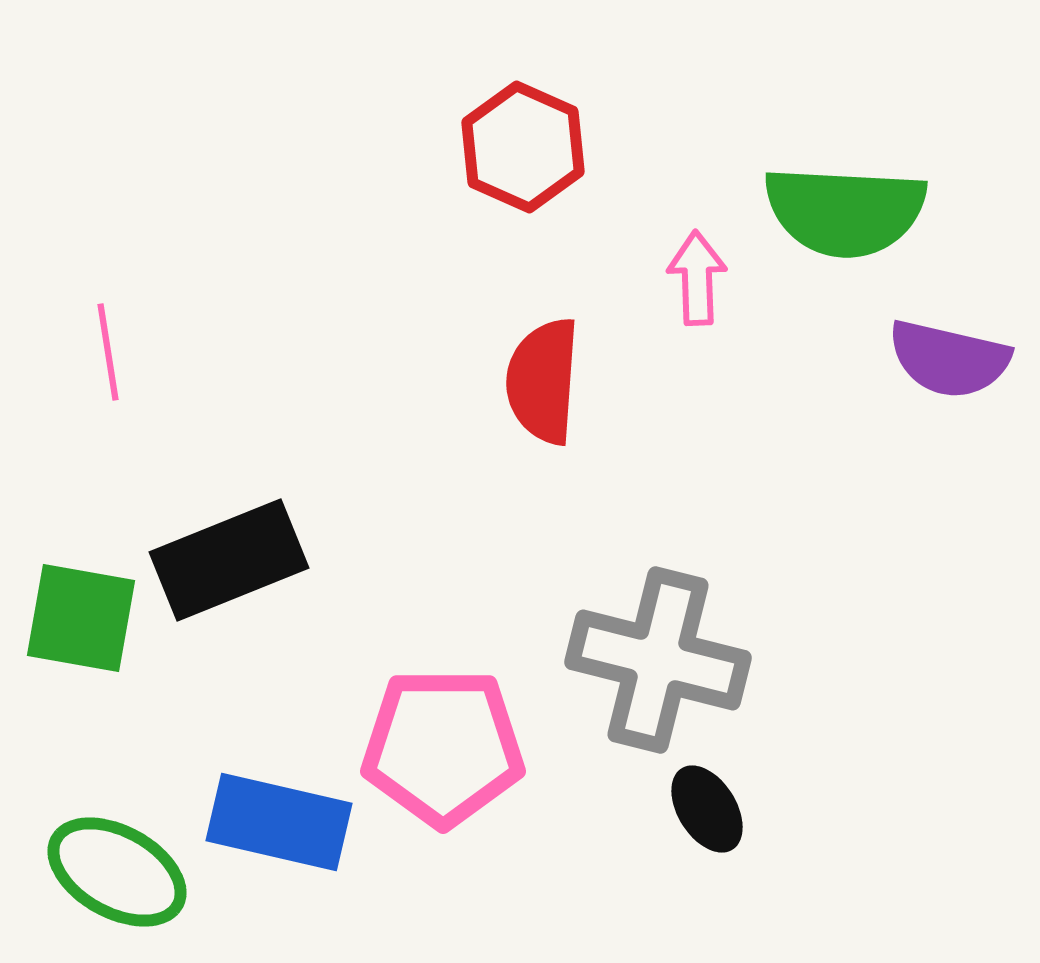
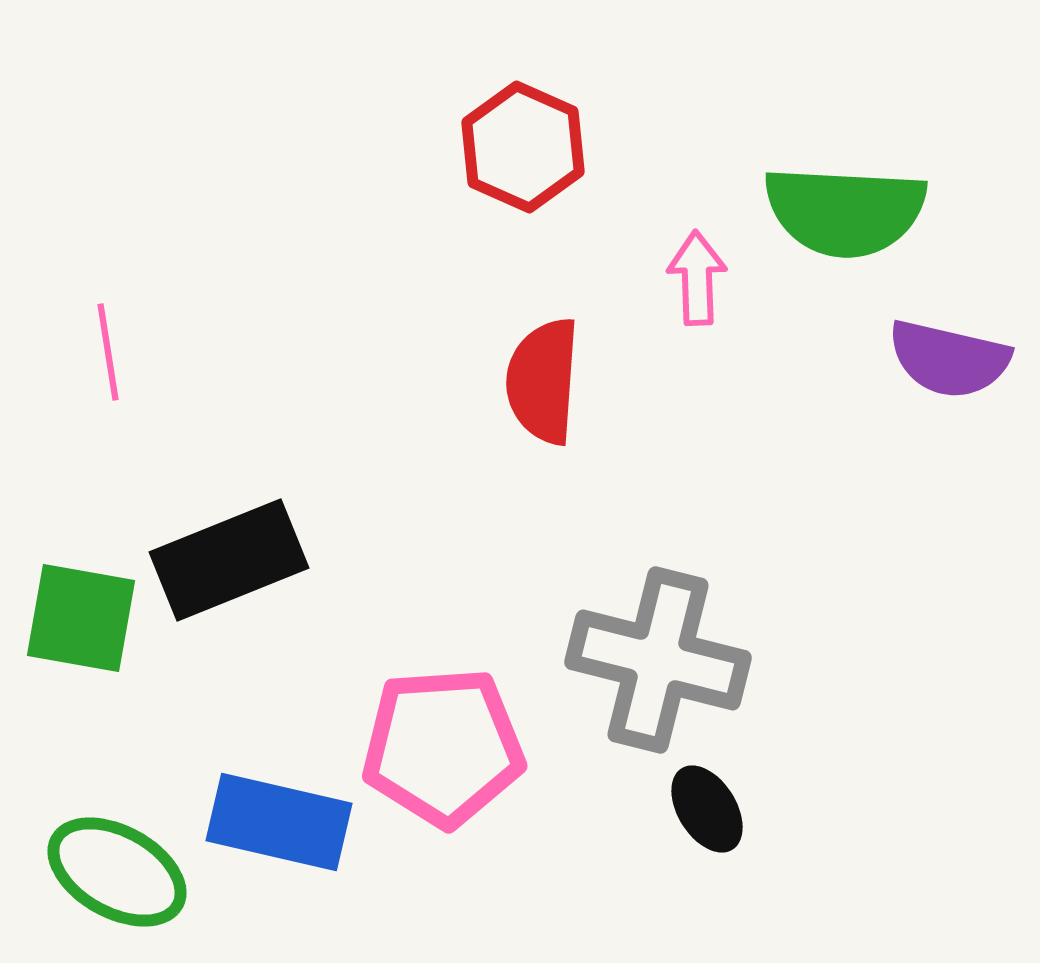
pink pentagon: rotated 4 degrees counterclockwise
